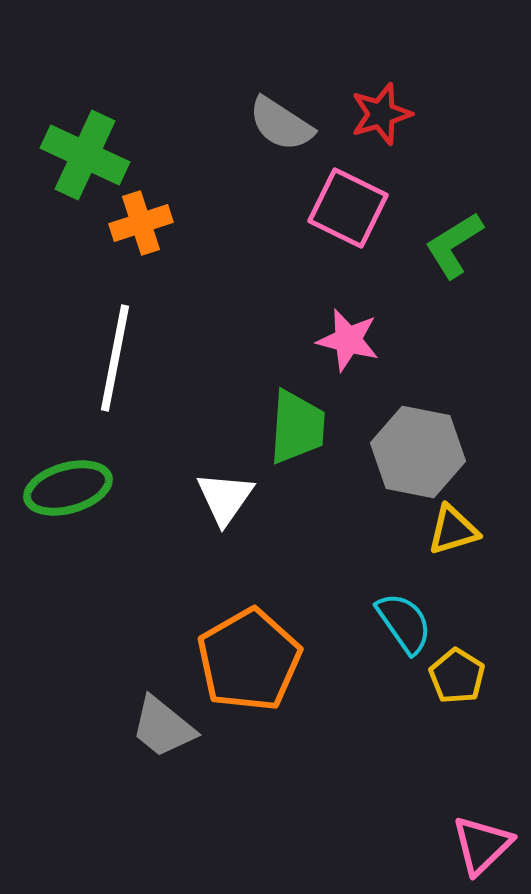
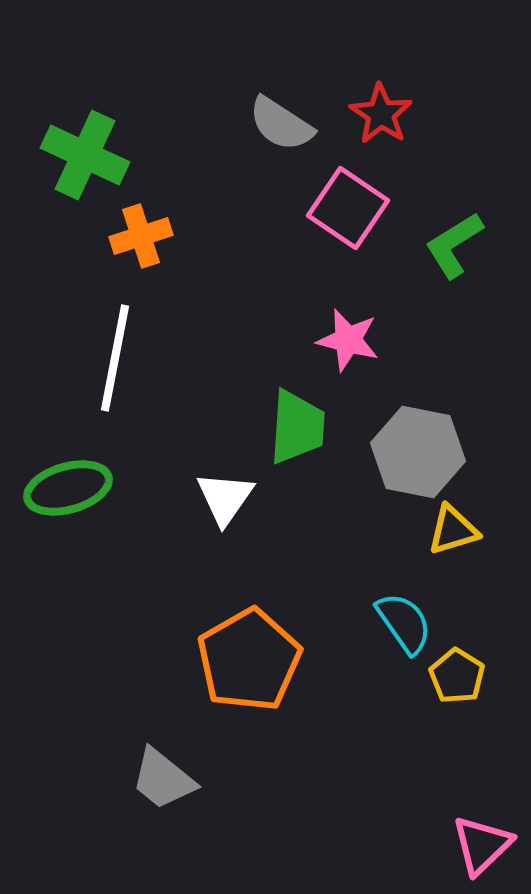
red star: rotated 22 degrees counterclockwise
pink square: rotated 8 degrees clockwise
orange cross: moved 13 px down
gray trapezoid: moved 52 px down
